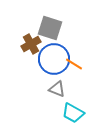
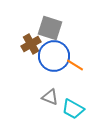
blue circle: moved 3 px up
orange line: moved 1 px right, 1 px down
gray triangle: moved 7 px left, 8 px down
cyan trapezoid: moved 4 px up
